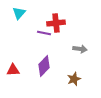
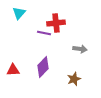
purple diamond: moved 1 px left, 1 px down
